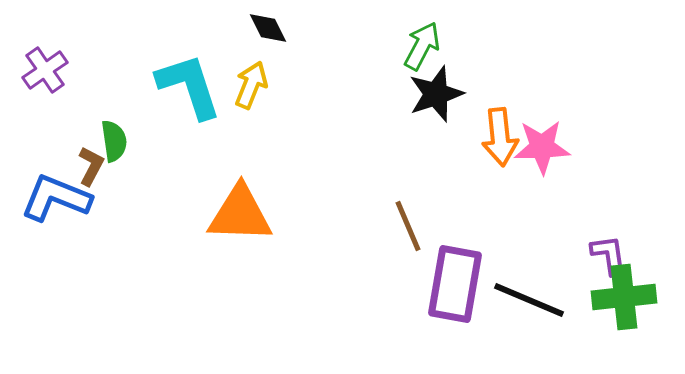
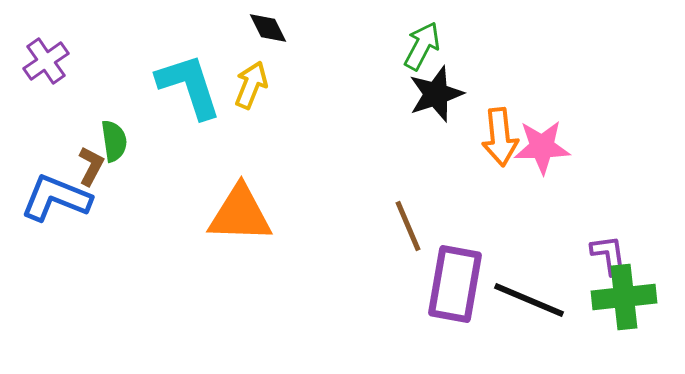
purple cross: moved 1 px right, 9 px up
